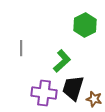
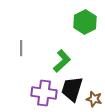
green hexagon: moved 3 px up
black trapezoid: moved 1 px left, 1 px down
